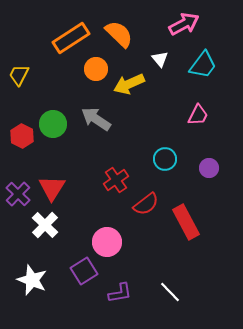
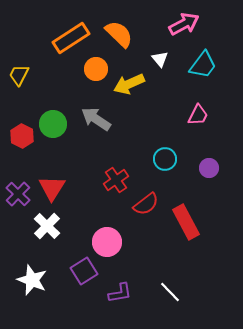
white cross: moved 2 px right, 1 px down
